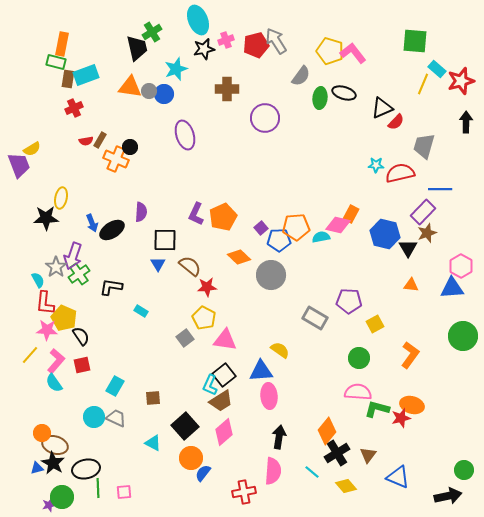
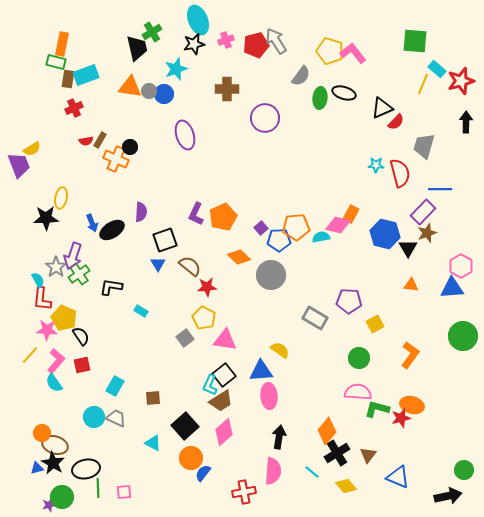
black star at (204, 49): moved 10 px left, 5 px up
red semicircle at (400, 173): rotated 88 degrees clockwise
black square at (165, 240): rotated 20 degrees counterclockwise
red L-shape at (45, 303): moved 3 px left, 4 px up
